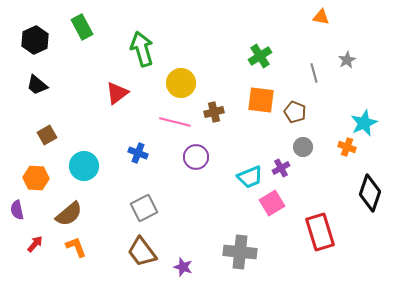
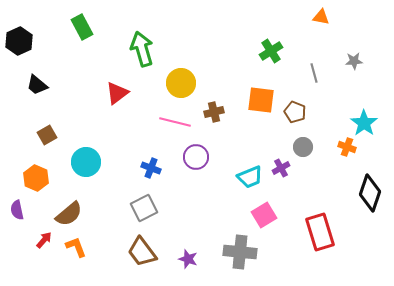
black hexagon: moved 16 px left, 1 px down
green cross: moved 11 px right, 5 px up
gray star: moved 7 px right, 1 px down; rotated 24 degrees clockwise
cyan star: rotated 12 degrees counterclockwise
blue cross: moved 13 px right, 15 px down
cyan circle: moved 2 px right, 4 px up
orange hexagon: rotated 20 degrees clockwise
pink square: moved 8 px left, 12 px down
red arrow: moved 9 px right, 4 px up
purple star: moved 5 px right, 8 px up
